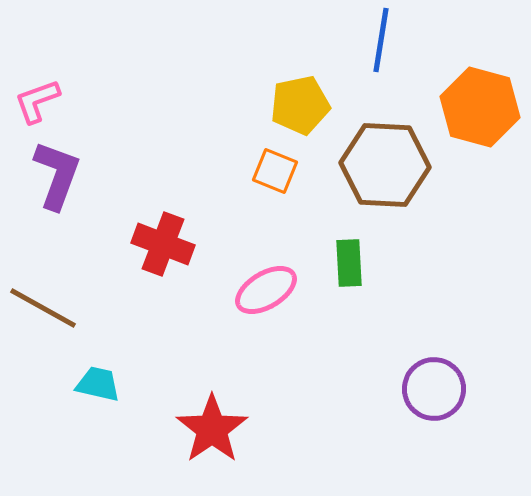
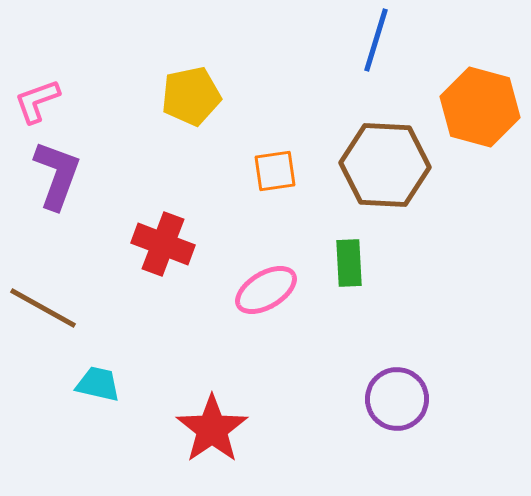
blue line: moved 5 px left; rotated 8 degrees clockwise
yellow pentagon: moved 109 px left, 9 px up
orange square: rotated 30 degrees counterclockwise
purple circle: moved 37 px left, 10 px down
